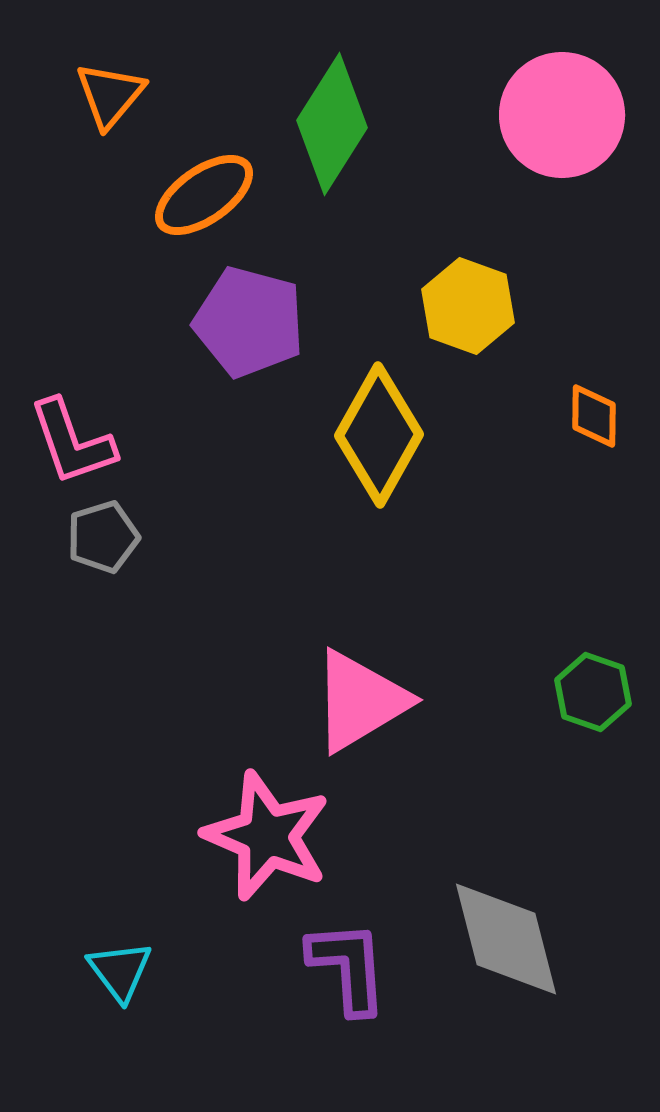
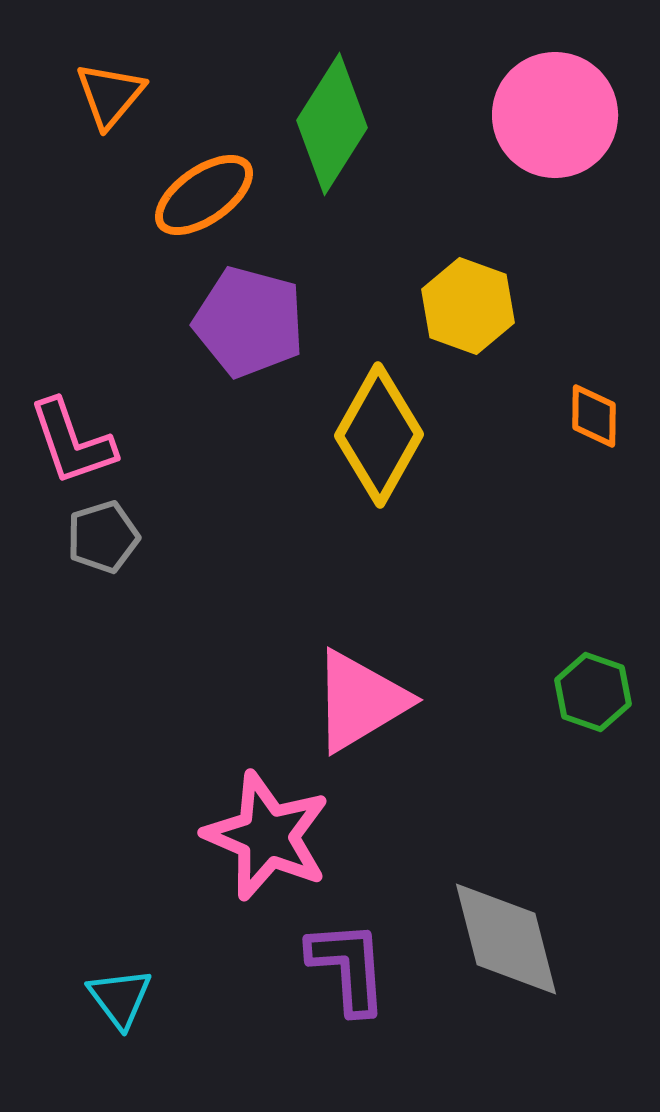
pink circle: moved 7 px left
cyan triangle: moved 27 px down
